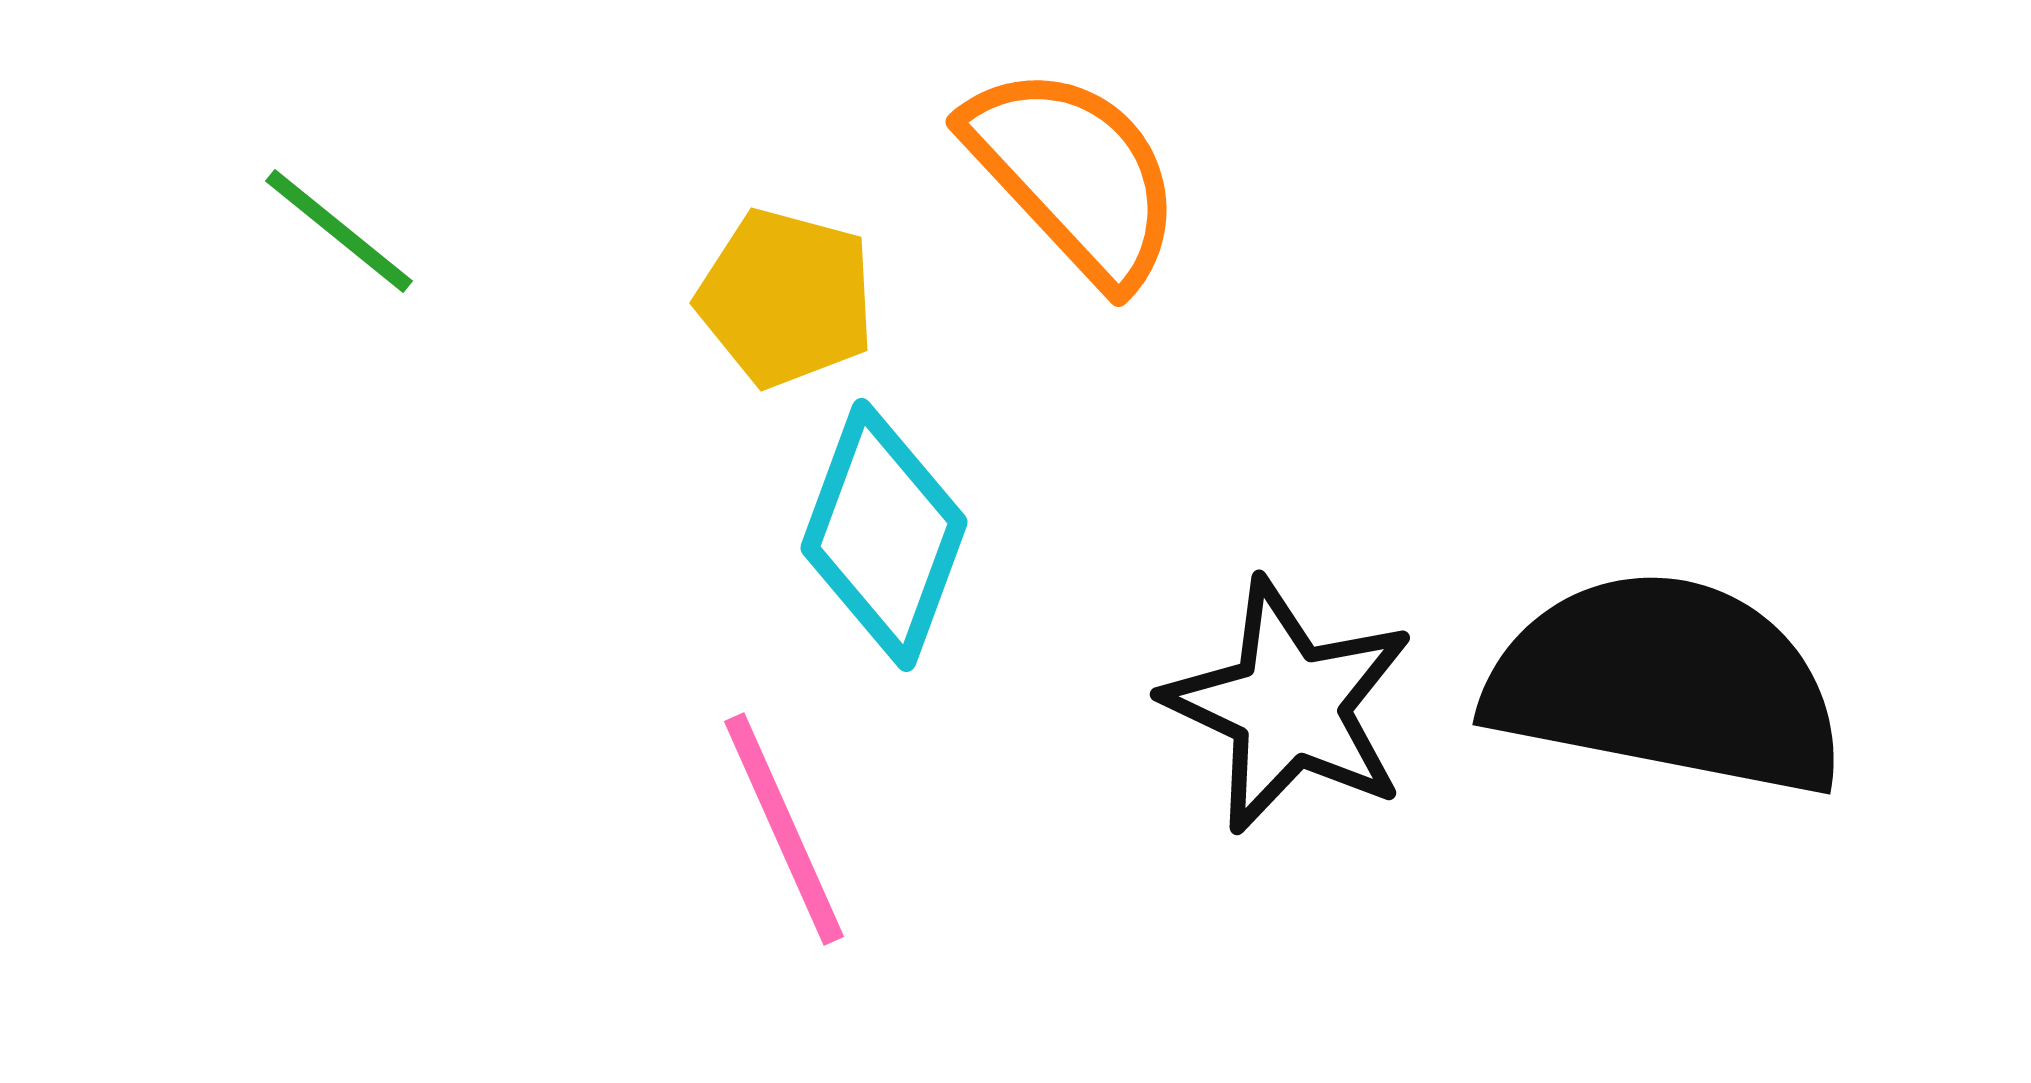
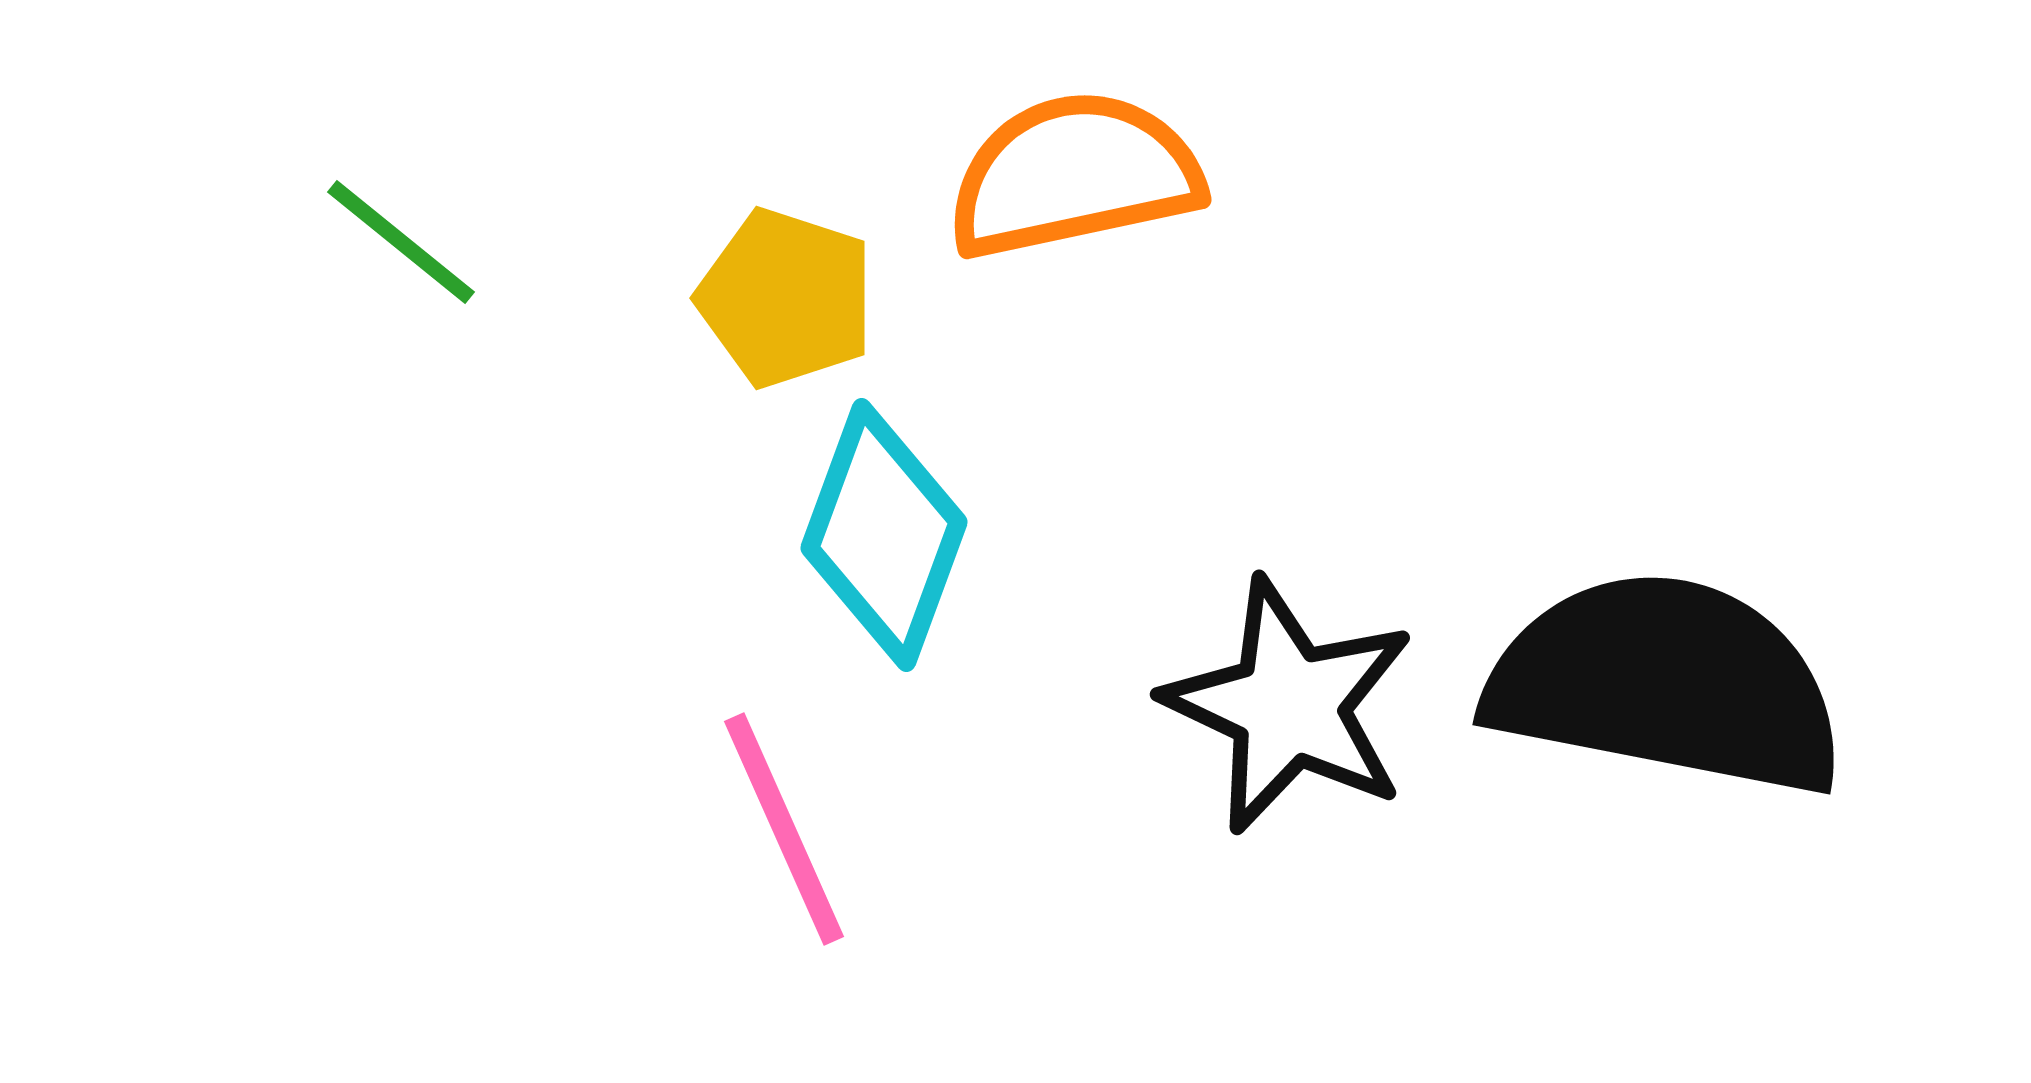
orange semicircle: rotated 59 degrees counterclockwise
green line: moved 62 px right, 11 px down
yellow pentagon: rotated 3 degrees clockwise
